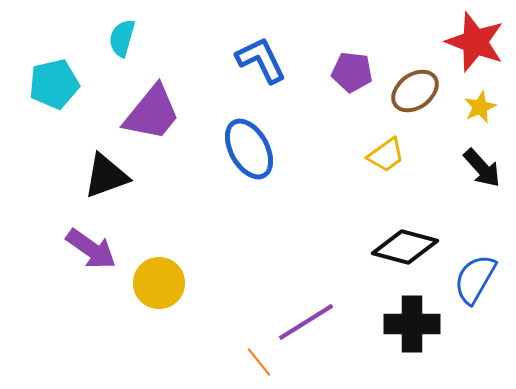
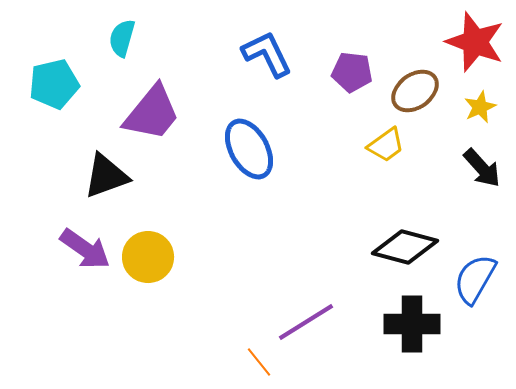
blue L-shape: moved 6 px right, 6 px up
yellow trapezoid: moved 10 px up
purple arrow: moved 6 px left
yellow circle: moved 11 px left, 26 px up
